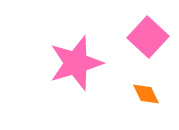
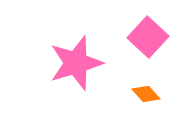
orange diamond: rotated 16 degrees counterclockwise
